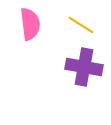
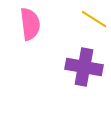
yellow line: moved 13 px right, 6 px up
